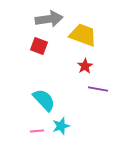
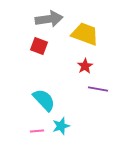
yellow trapezoid: moved 2 px right, 1 px up
